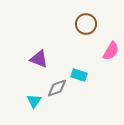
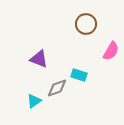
cyan triangle: rotated 21 degrees clockwise
